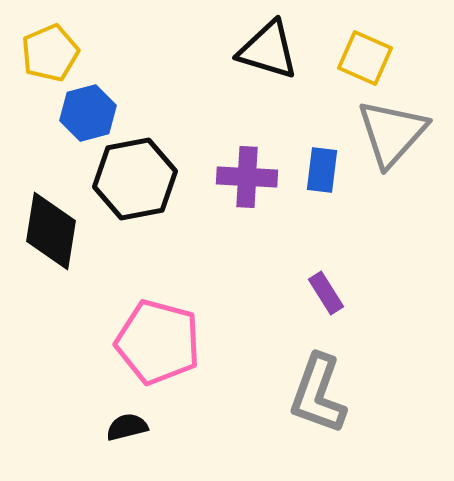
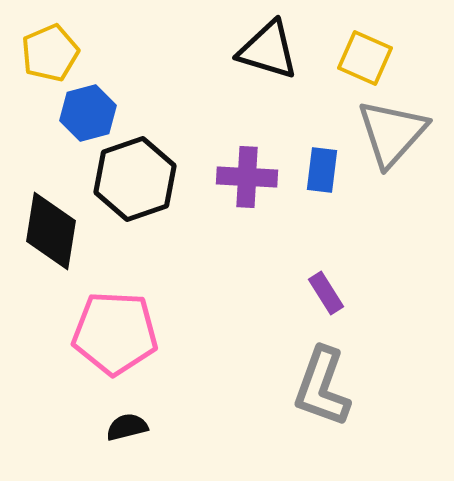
black hexagon: rotated 8 degrees counterclockwise
pink pentagon: moved 43 px left, 9 px up; rotated 12 degrees counterclockwise
gray L-shape: moved 4 px right, 7 px up
